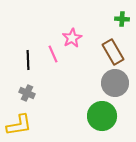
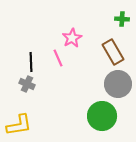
pink line: moved 5 px right, 4 px down
black line: moved 3 px right, 2 px down
gray circle: moved 3 px right, 1 px down
gray cross: moved 9 px up
